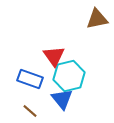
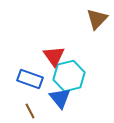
brown triangle: rotated 35 degrees counterclockwise
blue triangle: moved 2 px left, 1 px up
brown line: rotated 21 degrees clockwise
